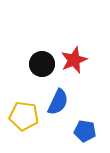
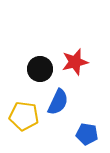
red star: moved 1 px right, 2 px down; rotated 8 degrees clockwise
black circle: moved 2 px left, 5 px down
blue pentagon: moved 2 px right, 3 px down
